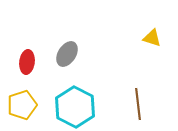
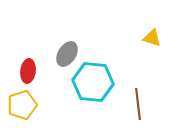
red ellipse: moved 1 px right, 9 px down
cyan hexagon: moved 18 px right, 25 px up; rotated 21 degrees counterclockwise
